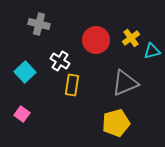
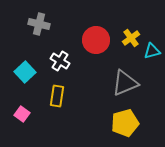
yellow rectangle: moved 15 px left, 11 px down
yellow pentagon: moved 9 px right
